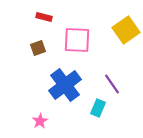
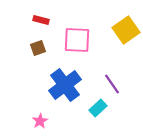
red rectangle: moved 3 px left, 3 px down
cyan rectangle: rotated 24 degrees clockwise
